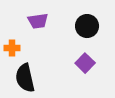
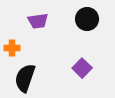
black circle: moved 7 px up
purple square: moved 3 px left, 5 px down
black semicircle: rotated 32 degrees clockwise
